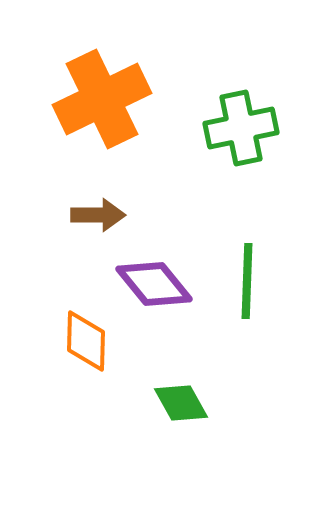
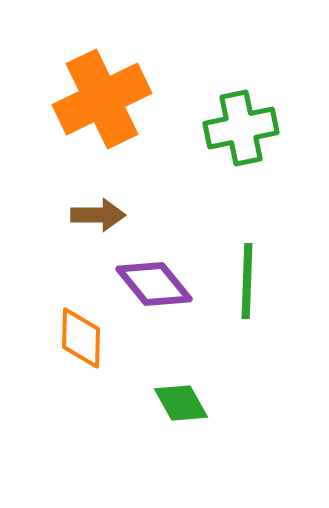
orange diamond: moved 5 px left, 3 px up
